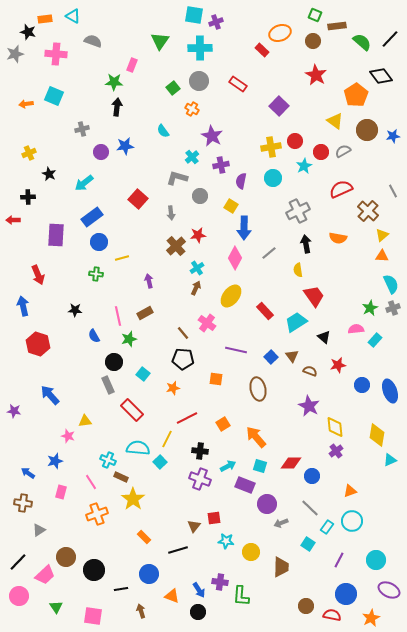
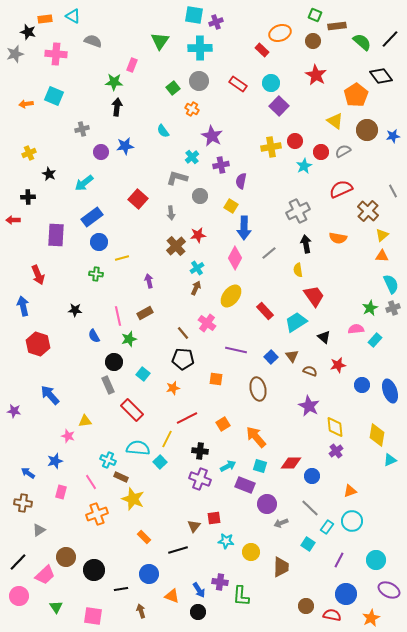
cyan circle at (273, 178): moved 2 px left, 95 px up
yellow star at (133, 499): rotated 15 degrees counterclockwise
